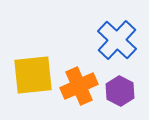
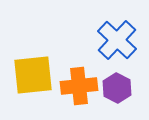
orange cross: rotated 18 degrees clockwise
purple hexagon: moved 3 px left, 3 px up
